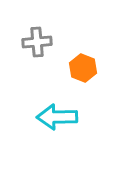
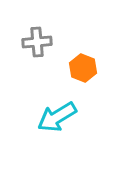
cyan arrow: rotated 30 degrees counterclockwise
